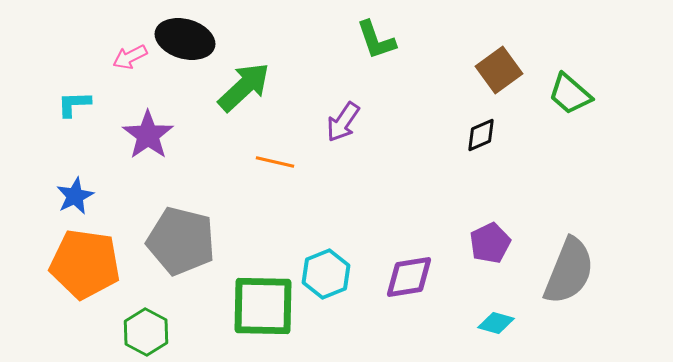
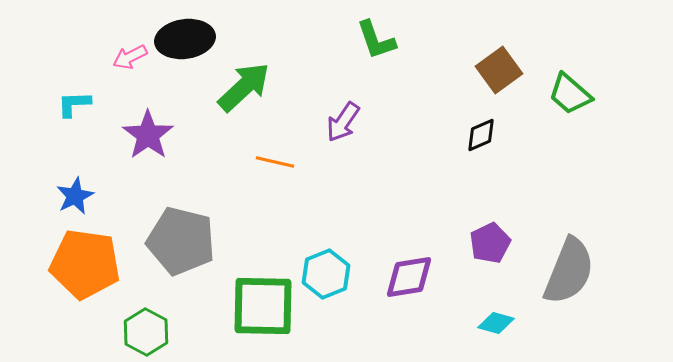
black ellipse: rotated 24 degrees counterclockwise
